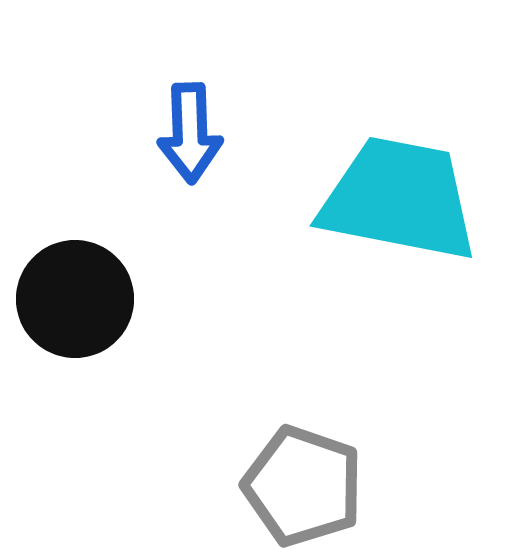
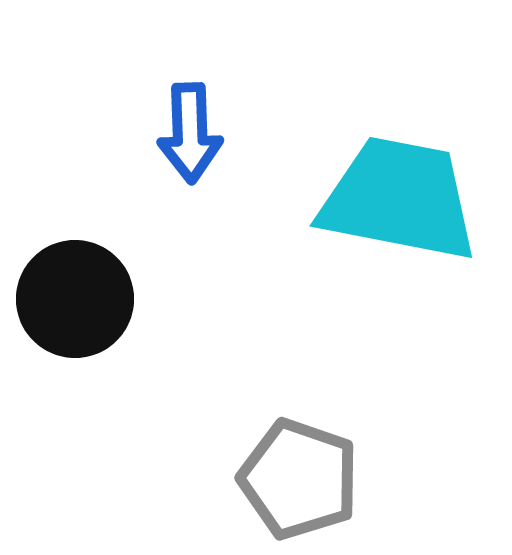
gray pentagon: moved 4 px left, 7 px up
